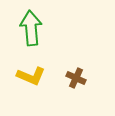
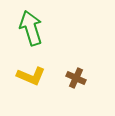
green arrow: rotated 12 degrees counterclockwise
